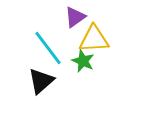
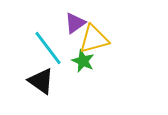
purple triangle: moved 6 px down
yellow triangle: rotated 12 degrees counterclockwise
black triangle: rotated 44 degrees counterclockwise
